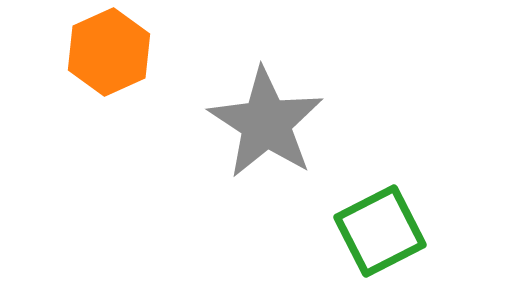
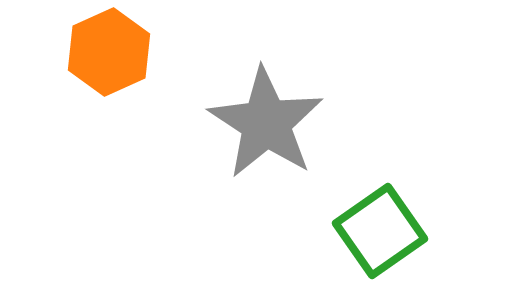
green square: rotated 8 degrees counterclockwise
